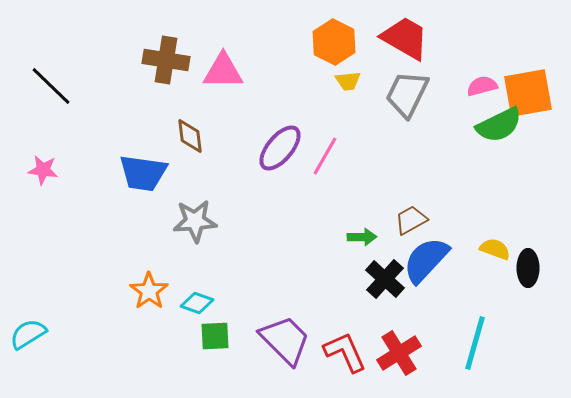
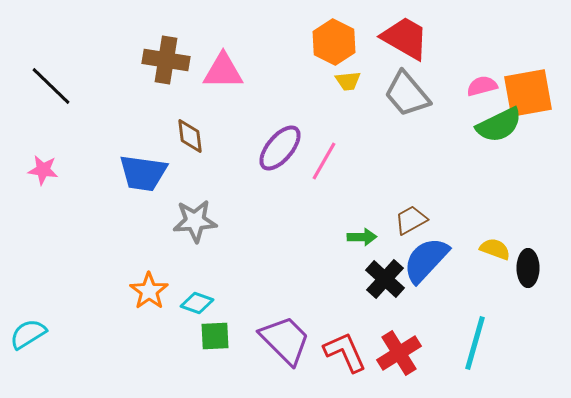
gray trapezoid: rotated 66 degrees counterclockwise
pink line: moved 1 px left, 5 px down
